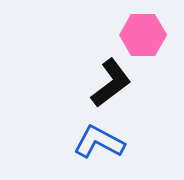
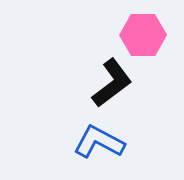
black L-shape: moved 1 px right
